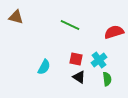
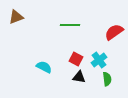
brown triangle: rotated 35 degrees counterclockwise
green line: rotated 24 degrees counterclockwise
red semicircle: rotated 18 degrees counterclockwise
red square: rotated 16 degrees clockwise
cyan semicircle: rotated 91 degrees counterclockwise
black triangle: rotated 24 degrees counterclockwise
